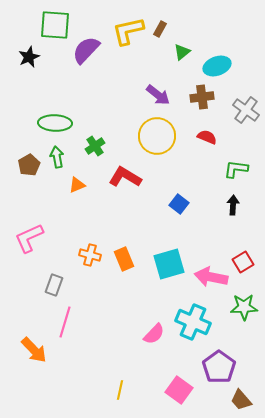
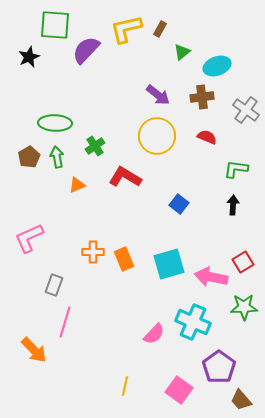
yellow L-shape: moved 2 px left, 2 px up
brown pentagon: moved 8 px up
orange cross: moved 3 px right, 3 px up; rotated 15 degrees counterclockwise
yellow line: moved 5 px right, 4 px up
